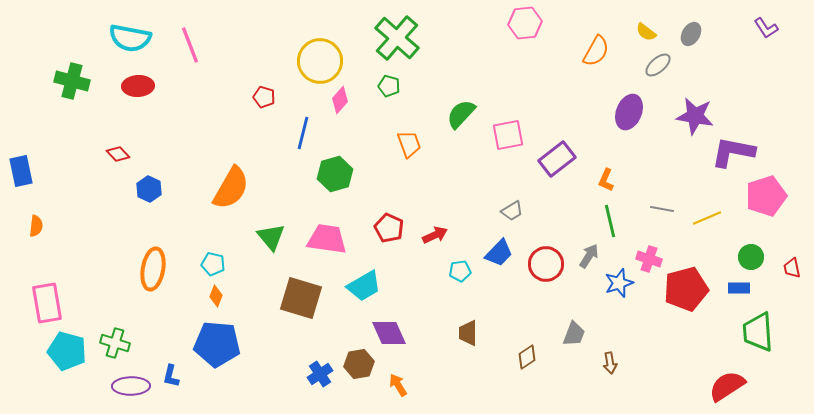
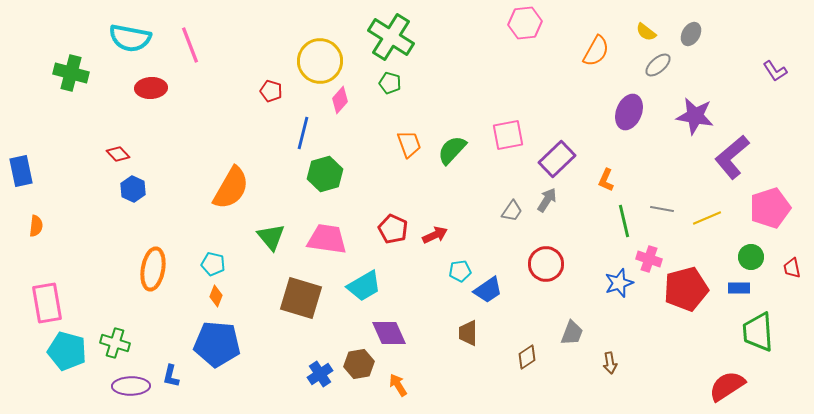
purple L-shape at (766, 28): moved 9 px right, 43 px down
green cross at (397, 38): moved 6 px left, 1 px up; rotated 9 degrees counterclockwise
green cross at (72, 81): moved 1 px left, 8 px up
red ellipse at (138, 86): moved 13 px right, 2 px down
green pentagon at (389, 86): moved 1 px right, 3 px up
red pentagon at (264, 97): moved 7 px right, 6 px up
green semicircle at (461, 114): moved 9 px left, 36 px down
purple L-shape at (733, 152): moved 1 px left, 5 px down; rotated 51 degrees counterclockwise
purple rectangle at (557, 159): rotated 6 degrees counterclockwise
green hexagon at (335, 174): moved 10 px left
blue hexagon at (149, 189): moved 16 px left
pink pentagon at (766, 196): moved 4 px right, 12 px down
gray trapezoid at (512, 211): rotated 25 degrees counterclockwise
green line at (610, 221): moved 14 px right
red pentagon at (389, 228): moved 4 px right, 1 px down
blue trapezoid at (499, 253): moved 11 px left, 37 px down; rotated 12 degrees clockwise
gray arrow at (589, 256): moved 42 px left, 56 px up
gray trapezoid at (574, 334): moved 2 px left, 1 px up
